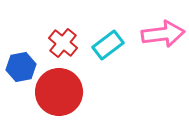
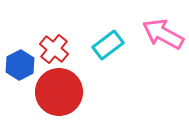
pink arrow: rotated 144 degrees counterclockwise
red cross: moved 9 px left, 6 px down
blue hexagon: moved 1 px left, 2 px up; rotated 16 degrees counterclockwise
